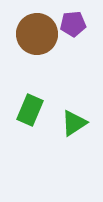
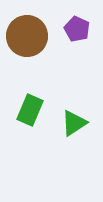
purple pentagon: moved 4 px right, 5 px down; rotated 30 degrees clockwise
brown circle: moved 10 px left, 2 px down
